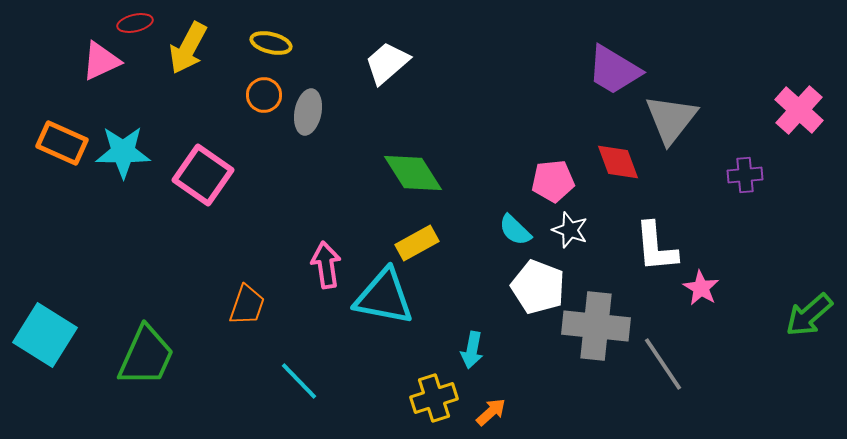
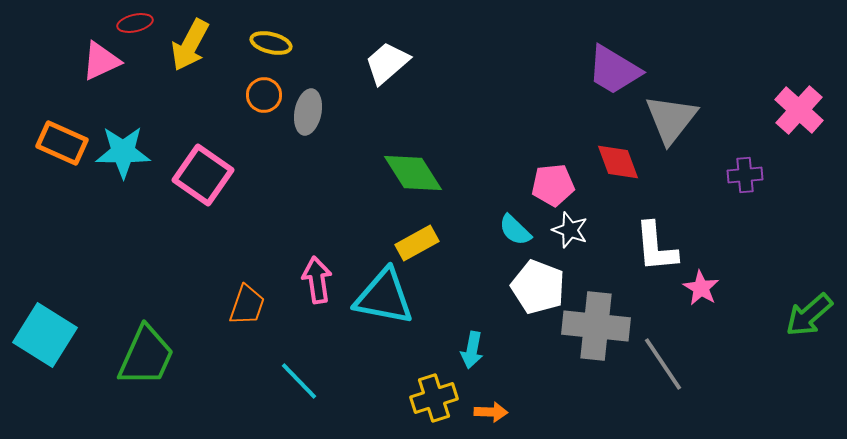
yellow arrow: moved 2 px right, 3 px up
pink pentagon: moved 4 px down
pink arrow: moved 9 px left, 15 px down
orange arrow: rotated 44 degrees clockwise
